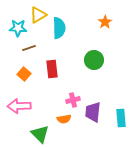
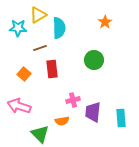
brown line: moved 11 px right
pink arrow: rotated 20 degrees clockwise
orange semicircle: moved 2 px left, 2 px down
